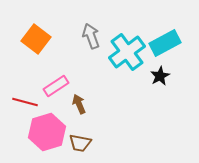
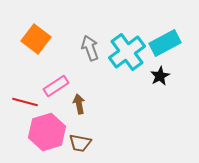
gray arrow: moved 1 px left, 12 px down
brown arrow: rotated 12 degrees clockwise
